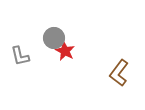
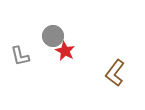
gray circle: moved 1 px left, 2 px up
brown L-shape: moved 4 px left
